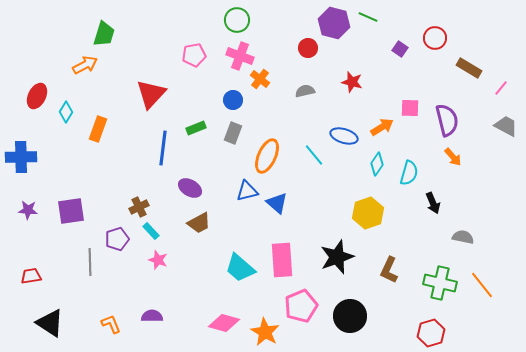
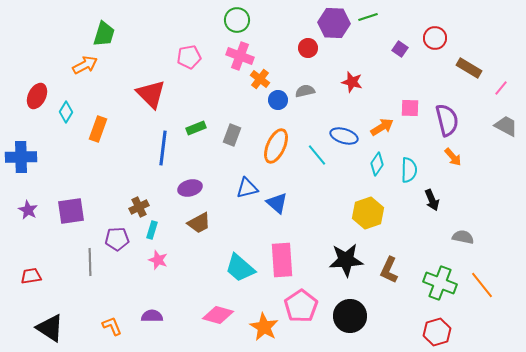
green line at (368, 17): rotated 42 degrees counterclockwise
purple hexagon at (334, 23): rotated 12 degrees counterclockwise
pink pentagon at (194, 55): moved 5 px left, 2 px down
red triangle at (151, 94): rotated 28 degrees counterclockwise
blue circle at (233, 100): moved 45 px right
gray rectangle at (233, 133): moved 1 px left, 2 px down
cyan line at (314, 155): moved 3 px right
orange ellipse at (267, 156): moved 9 px right, 10 px up
cyan semicircle at (409, 173): moved 3 px up; rotated 15 degrees counterclockwise
purple ellipse at (190, 188): rotated 45 degrees counterclockwise
blue triangle at (247, 191): moved 3 px up
black arrow at (433, 203): moved 1 px left, 3 px up
purple star at (28, 210): rotated 24 degrees clockwise
cyan rectangle at (151, 231): moved 1 px right, 1 px up; rotated 60 degrees clockwise
purple pentagon at (117, 239): rotated 15 degrees clockwise
black star at (337, 257): moved 9 px right, 3 px down; rotated 16 degrees clockwise
green cross at (440, 283): rotated 8 degrees clockwise
pink pentagon at (301, 306): rotated 12 degrees counterclockwise
black triangle at (50, 323): moved 5 px down
pink diamond at (224, 323): moved 6 px left, 8 px up
orange L-shape at (111, 324): moved 1 px right, 2 px down
orange star at (265, 332): moved 1 px left, 5 px up
red hexagon at (431, 333): moved 6 px right, 1 px up
